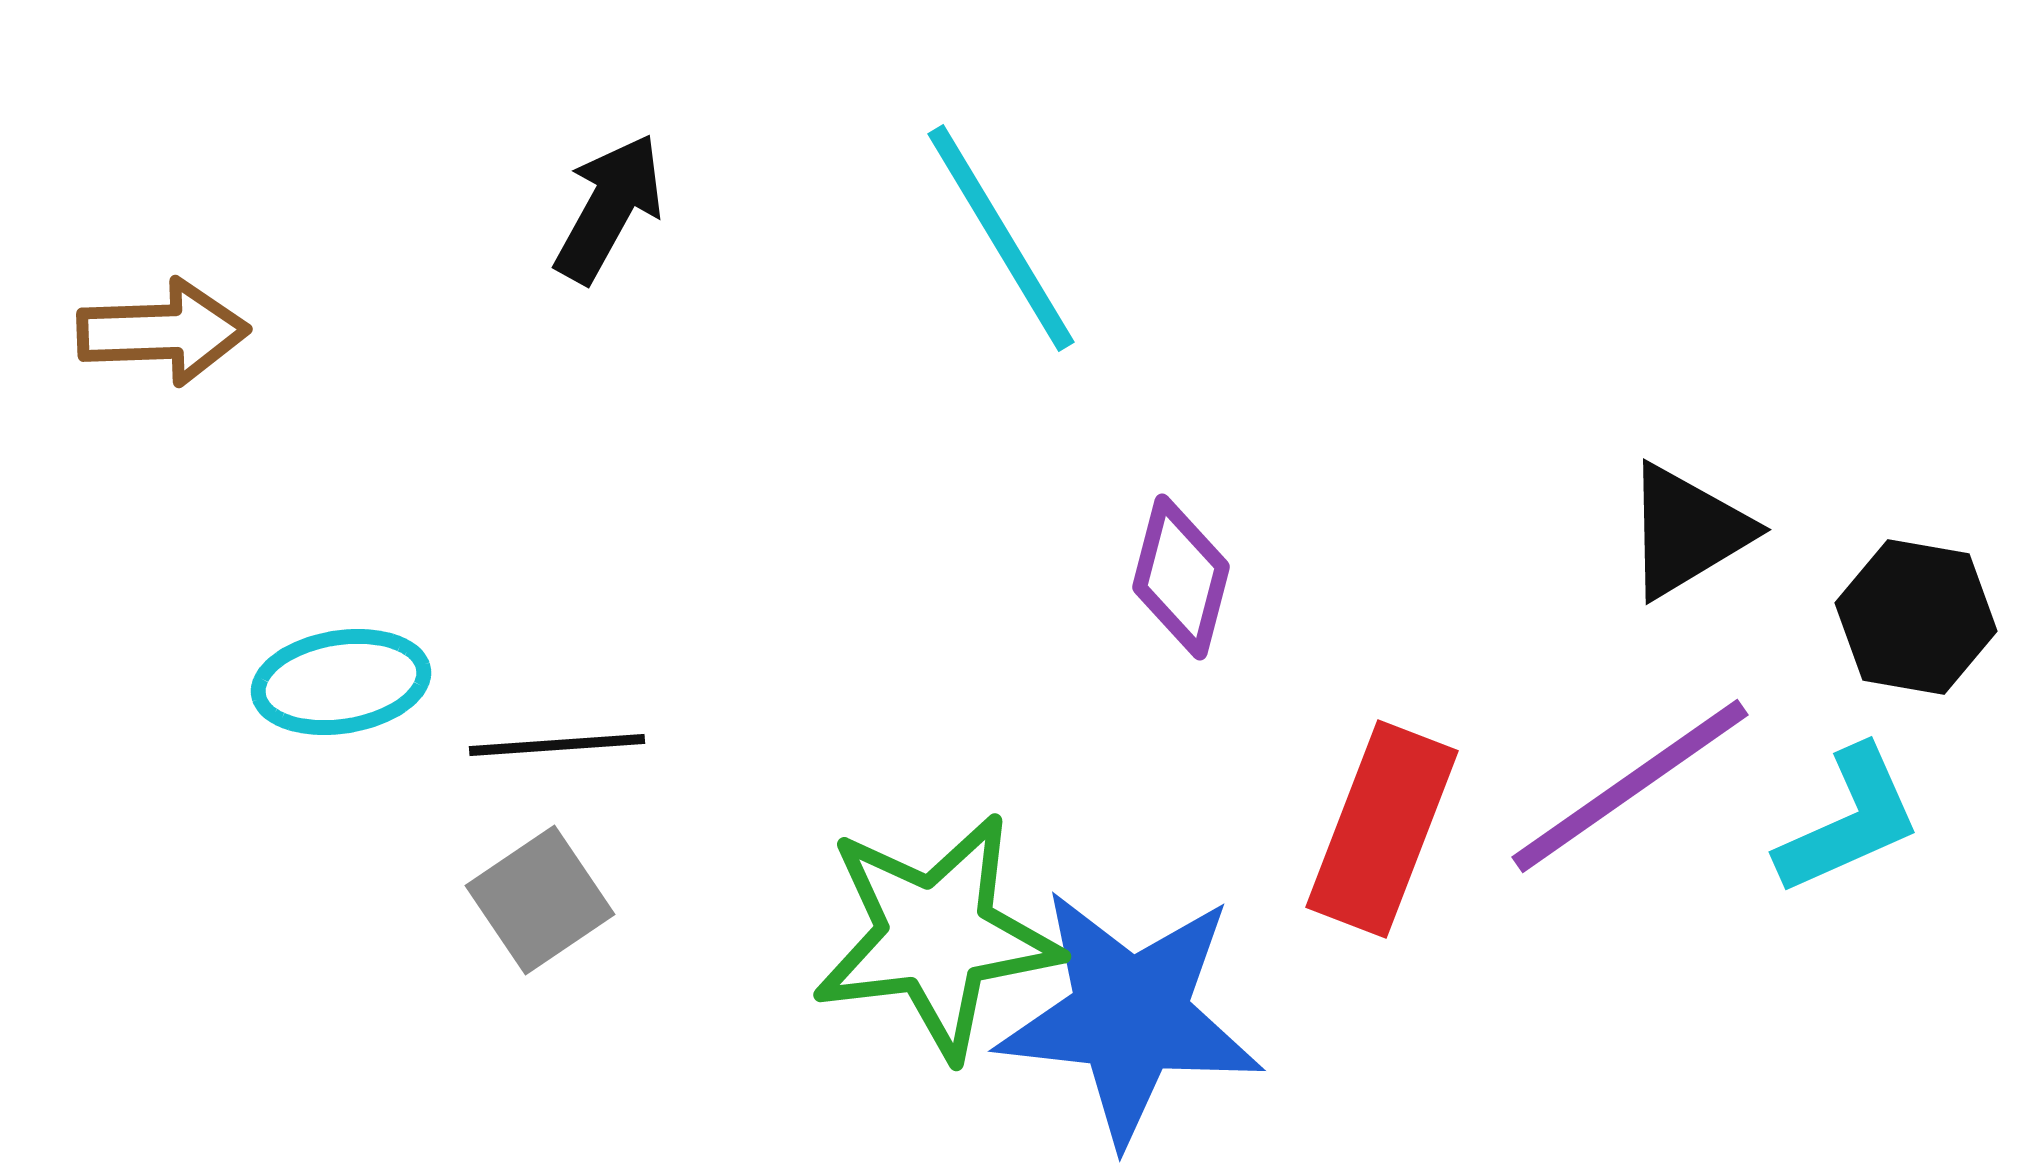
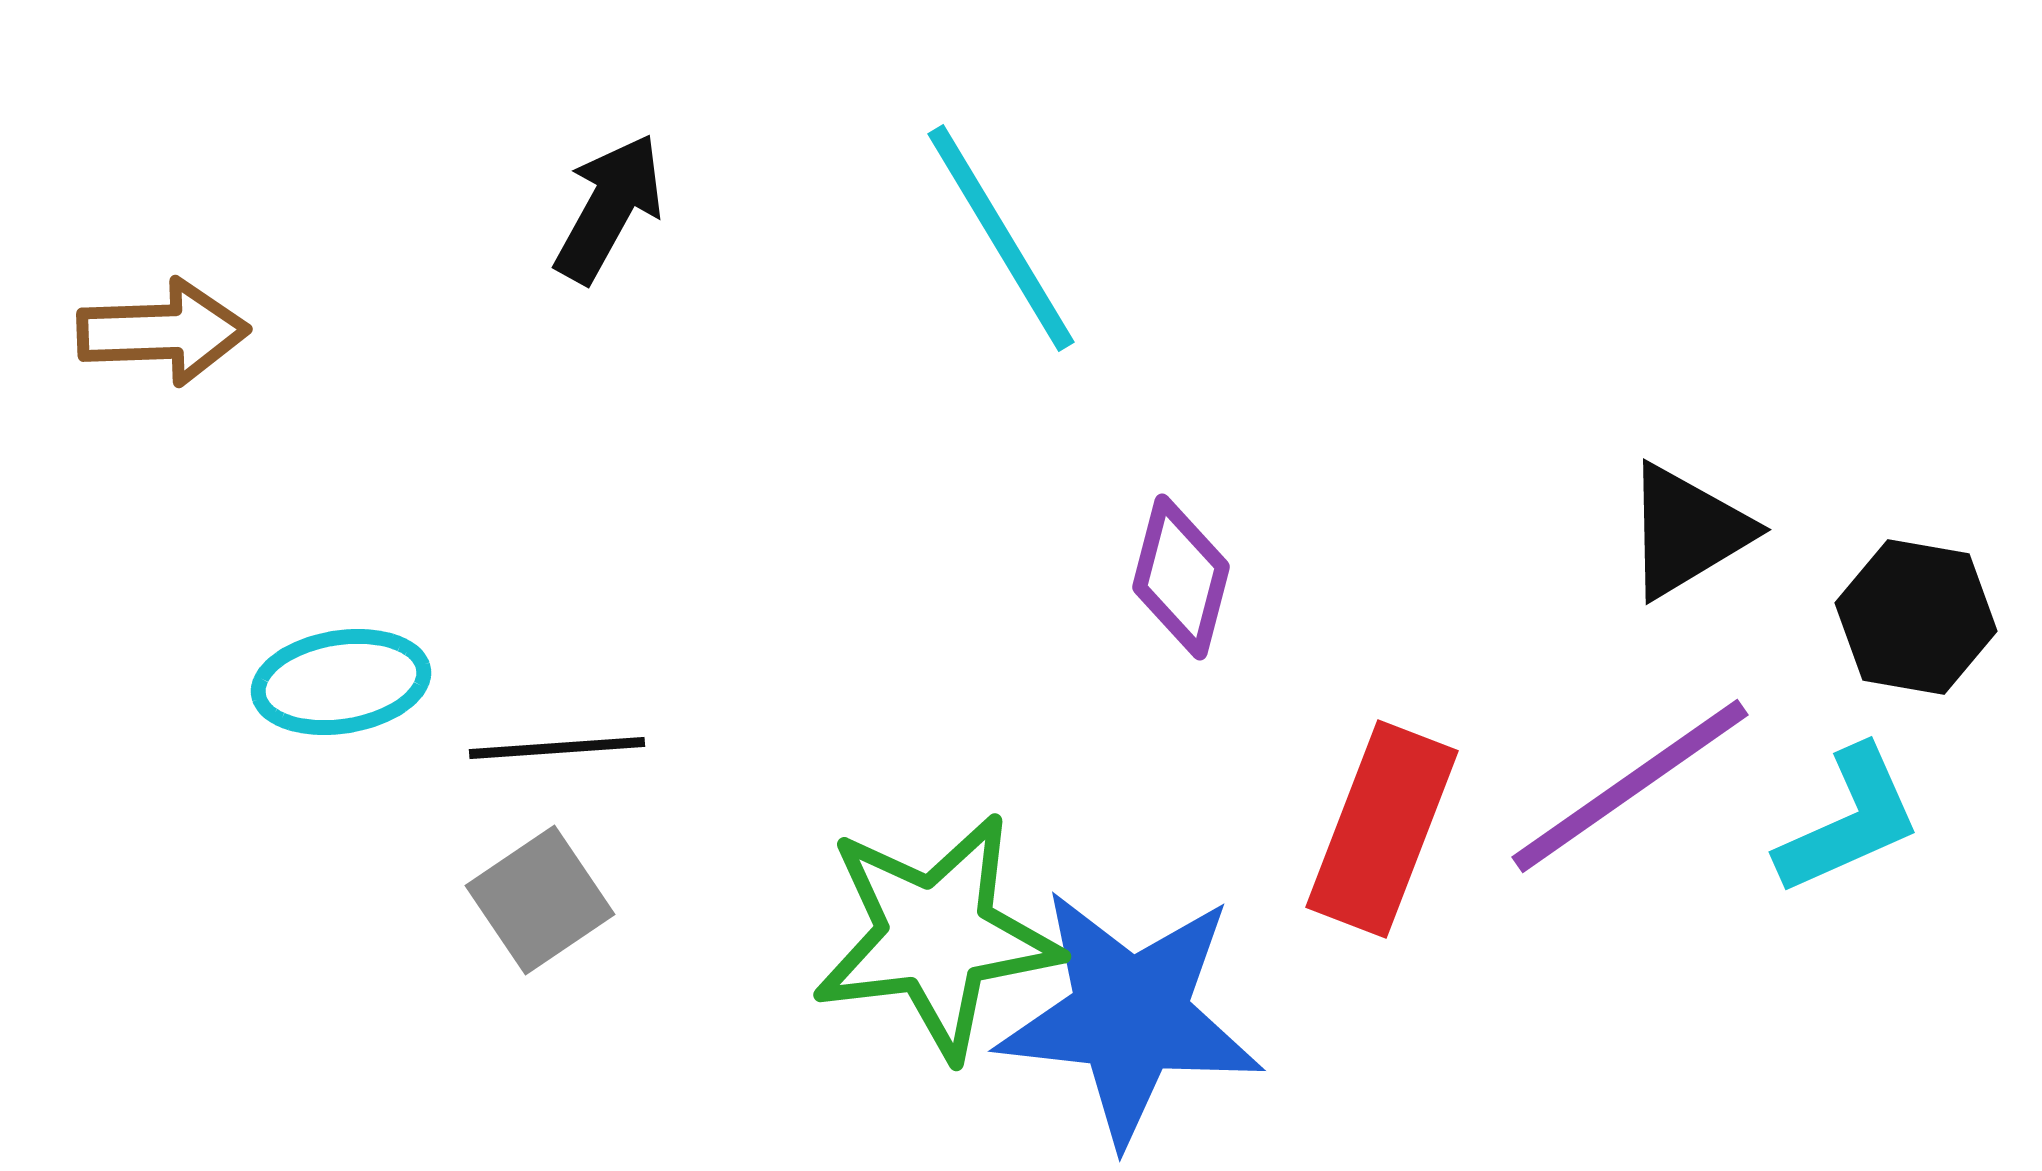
black line: moved 3 px down
